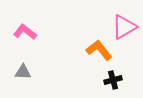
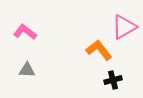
gray triangle: moved 4 px right, 2 px up
